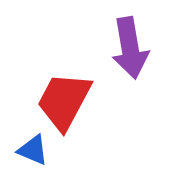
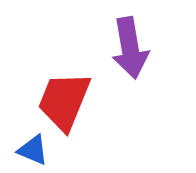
red trapezoid: rotated 6 degrees counterclockwise
